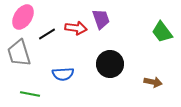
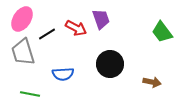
pink ellipse: moved 1 px left, 2 px down
red arrow: rotated 20 degrees clockwise
gray trapezoid: moved 4 px right, 1 px up
brown arrow: moved 1 px left
